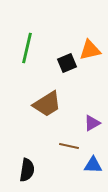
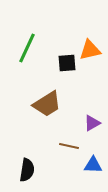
green line: rotated 12 degrees clockwise
black square: rotated 18 degrees clockwise
